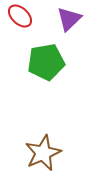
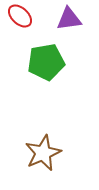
purple triangle: rotated 36 degrees clockwise
